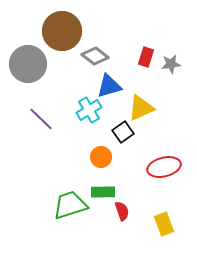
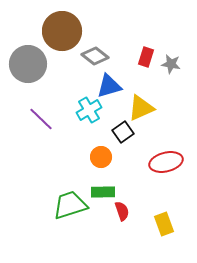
gray star: rotated 18 degrees clockwise
red ellipse: moved 2 px right, 5 px up
